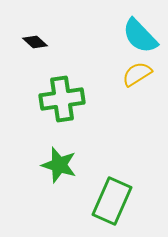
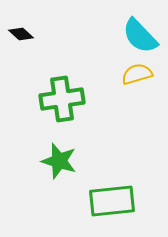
black diamond: moved 14 px left, 8 px up
yellow semicircle: rotated 16 degrees clockwise
green star: moved 4 px up
green rectangle: rotated 60 degrees clockwise
